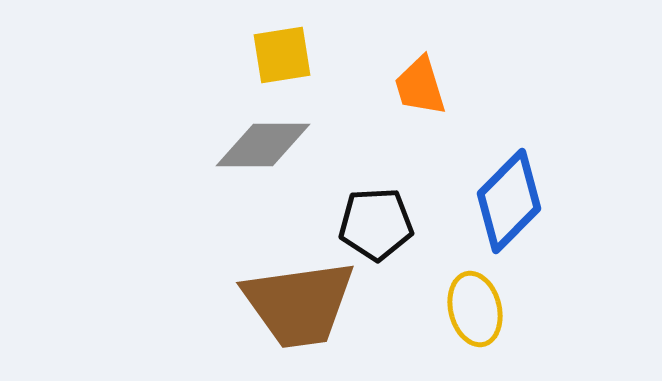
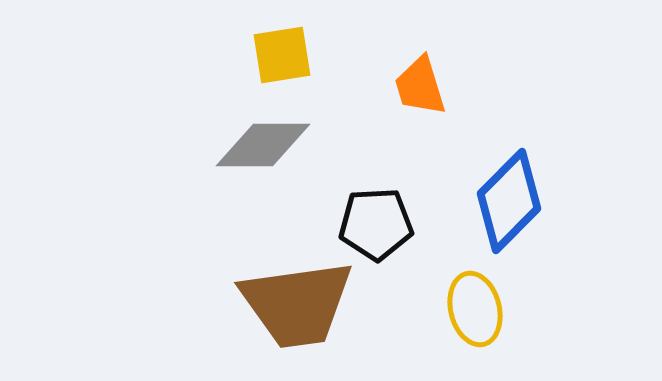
brown trapezoid: moved 2 px left
